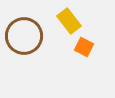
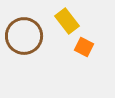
yellow rectangle: moved 2 px left
